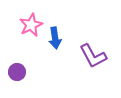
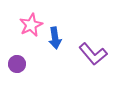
purple L-shape: moved 2 px up; rotated 12 degrees counterclockwise
purple circle: moved 8 px up
